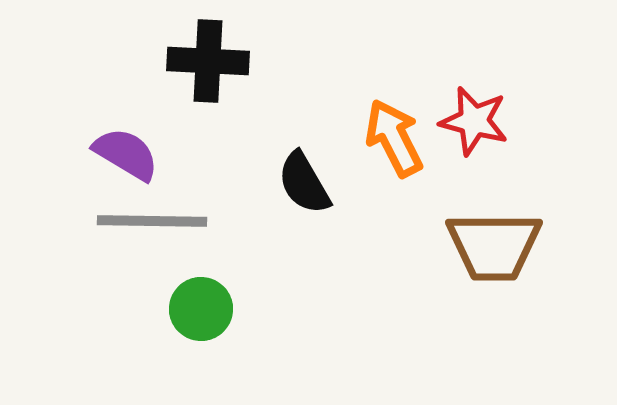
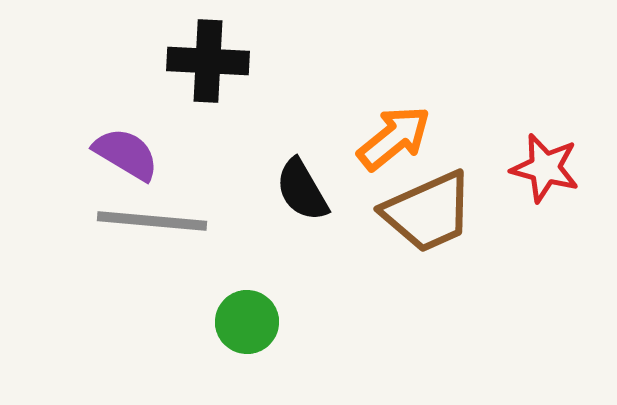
red star: moved 71 px right, 47 px down
orange arrow: rotated 78 degrees clockwise
black semicircle: moved 2 px left, 7 px down
gray line: rotated 4 degrees clockwise
brown trapezoid: moved 66 px left, 34 px up; rotated 24 degrees counterclockwise
green circle: moved 46 px right, 13 px down
